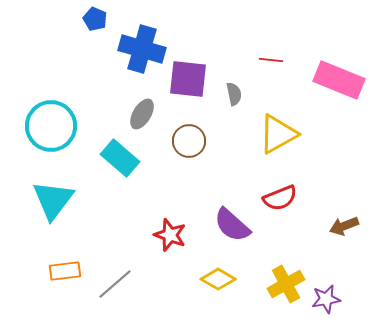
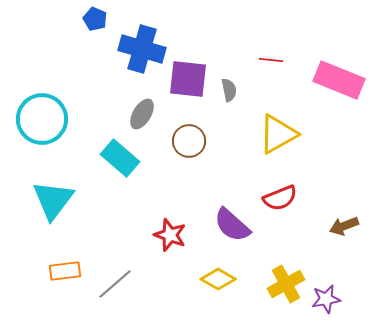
gray semicircle: moved 5 px left, 4 px up
cyan circle: moved 9 px left, 7 px up
